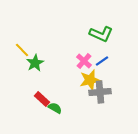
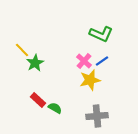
gray cross: moved 3 px left, 24 px down
red rectangle: moved 4 px left, 1 px down
